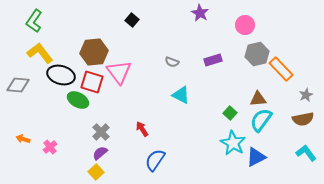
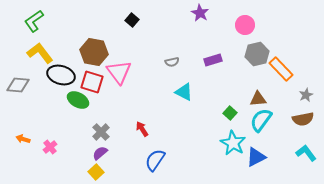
green L-shape: rotated 20 degrees clockwise
brown hexagon: rotated 16 degrees clockwise
gray semicircle: rotated 32 degrees counterclockwise
cyan triangle: moved 3 px right, 3 px up
